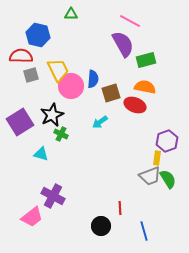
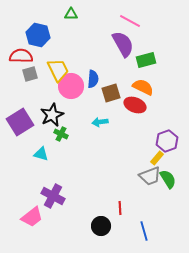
gray square: moved 1 px left, 1 px up
orange semicircle: moved 2 px left; rotated 15 degrees clockwise
cyan arrow: rotated 28 degrees clockwise
yellow rectangle: rotated 32 degrees clockwise
